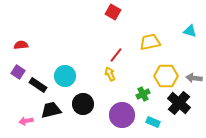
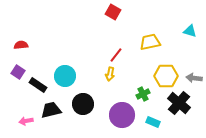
yellow arrow: rotated 144 degrees counterclockwise
